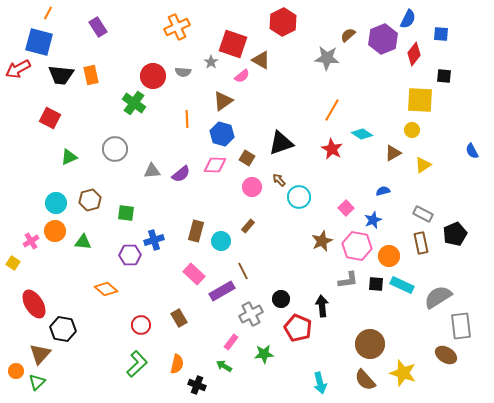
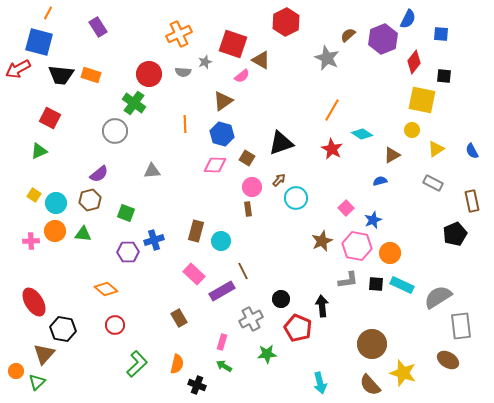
red hexagon at (283, 22): moved 3 px right
orange cross at (177, 27): moved 2 px right, 7 px down
red diamond at (414, 54): moved 8 px down
gray star at (327, 58): rotated 20 degrees clockwise
gray star at (211, 62): moved 6 px left; rotated 16 degrees clockwise
orange rectangle at (91, 75): rotated 60 degrees counterclockwise
red circle at (153, 76): moved 4 px left, 2 px up
yellow square at (420, 100): moved 2 px right; rotated 8 degrees clockwise
orange line at (187, 119): moved 2 px left, 5 px down
gray circle at (115, 149): moved 18 px up
brown triangle at (393, 153): moved 1 px left, 2 px down
green triangle at (69, 157): moved 30 px left, 6 px up
yellow triangle at (423, 165): moved 13 px right, 16 px up
purple semicircle at (181, 174): moved 82 px left
brown arrow at (279, 180): rotated 88 degrees clockwise
blue semicircle at (383, 191): moved 3 px left, 10 px up
cyan circle at (299, 197): moved 3 px left, 1 px down
green square at (126, 213): rotated 12 degrees clockwise
gray rectangle at (423, 214): moved 10 px right, 31 px up
brown rectangle at (248, 226): moved 17 px up; rotated 48 degrees counterclockwise
pink cross at (31, 241): rotated 28 degrees clockwise
green triangle at (83, 242): moved 8 px up
brown rectangle at (421, 243): moved 51 px right, 42 px up
purple hexagon at (130, 255): moved 2 px left, 3 px up
orange circle at (389, 256): moved 1 px right, 3 px up
yellow square at (13, 263): moved 21 px right, 68 px up
red ellipse at (34, 304): moved 2 px up
gray cross at (251, 314): moved 5 px down
red circle at (141, 325): moved 26 px left
pink rectangle at (231, 342): moved 9 px left; rotated 21 degrees counterclockwise
brown circle at (370, 344): moved 2 px right
brown triangle at (40, 354): moved 4 px right
green star at (264, 354): moved 3 px right
brown ellipse at (446, 355): moved 2 px right, 5 px down
brown semicircle at (365, 380): moved 5 px right, 5 px down
